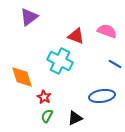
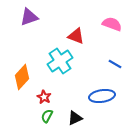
purple triangle: rotated 18 degrees clockwise
pink semicircle: moved 5 px right, 7 px up
cyan cross: rotated 30 degrees clockwise
orange diamond: rotated 60 degrees clockwise
